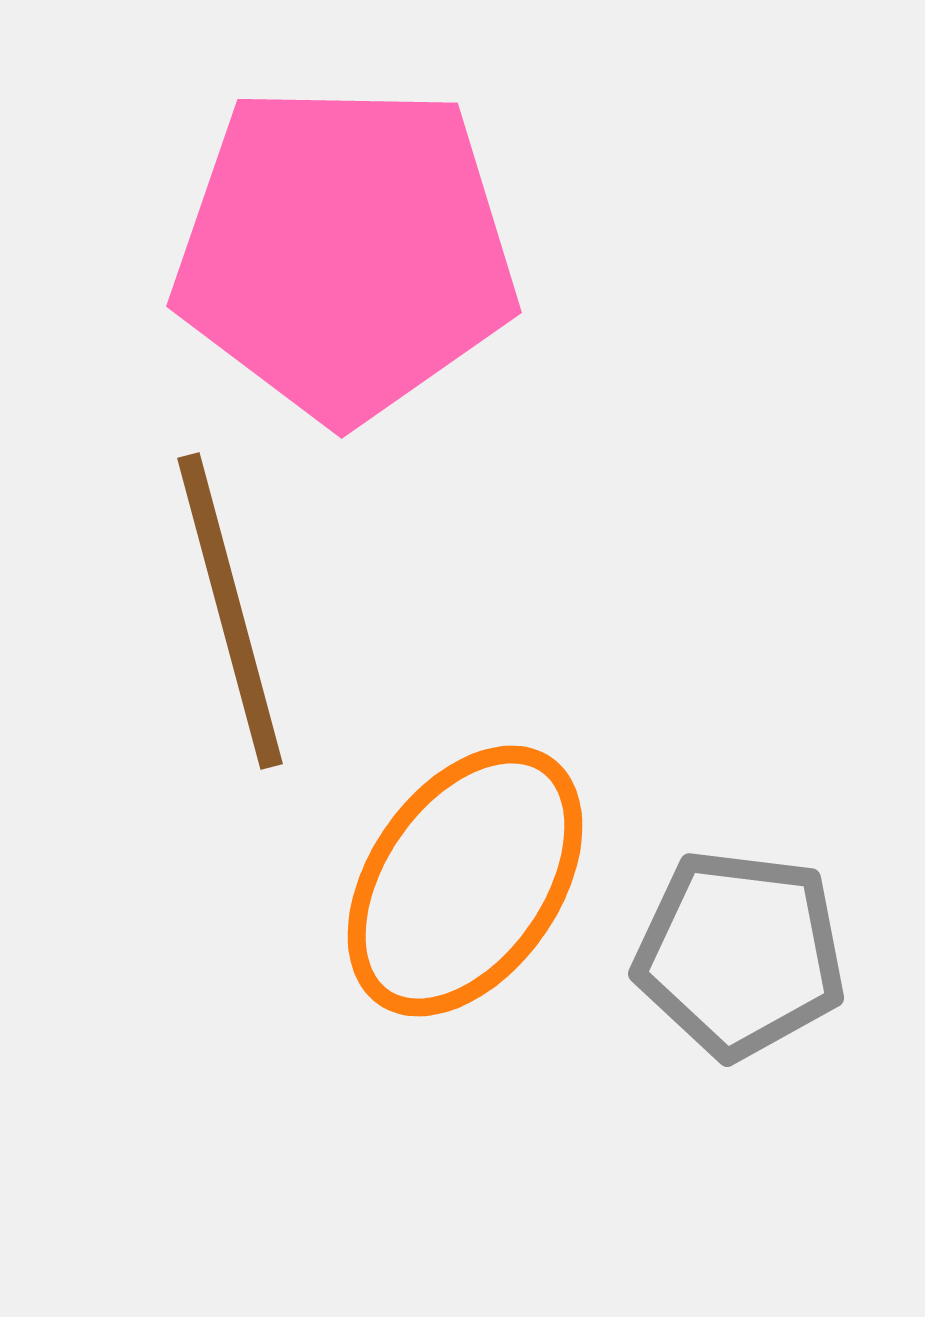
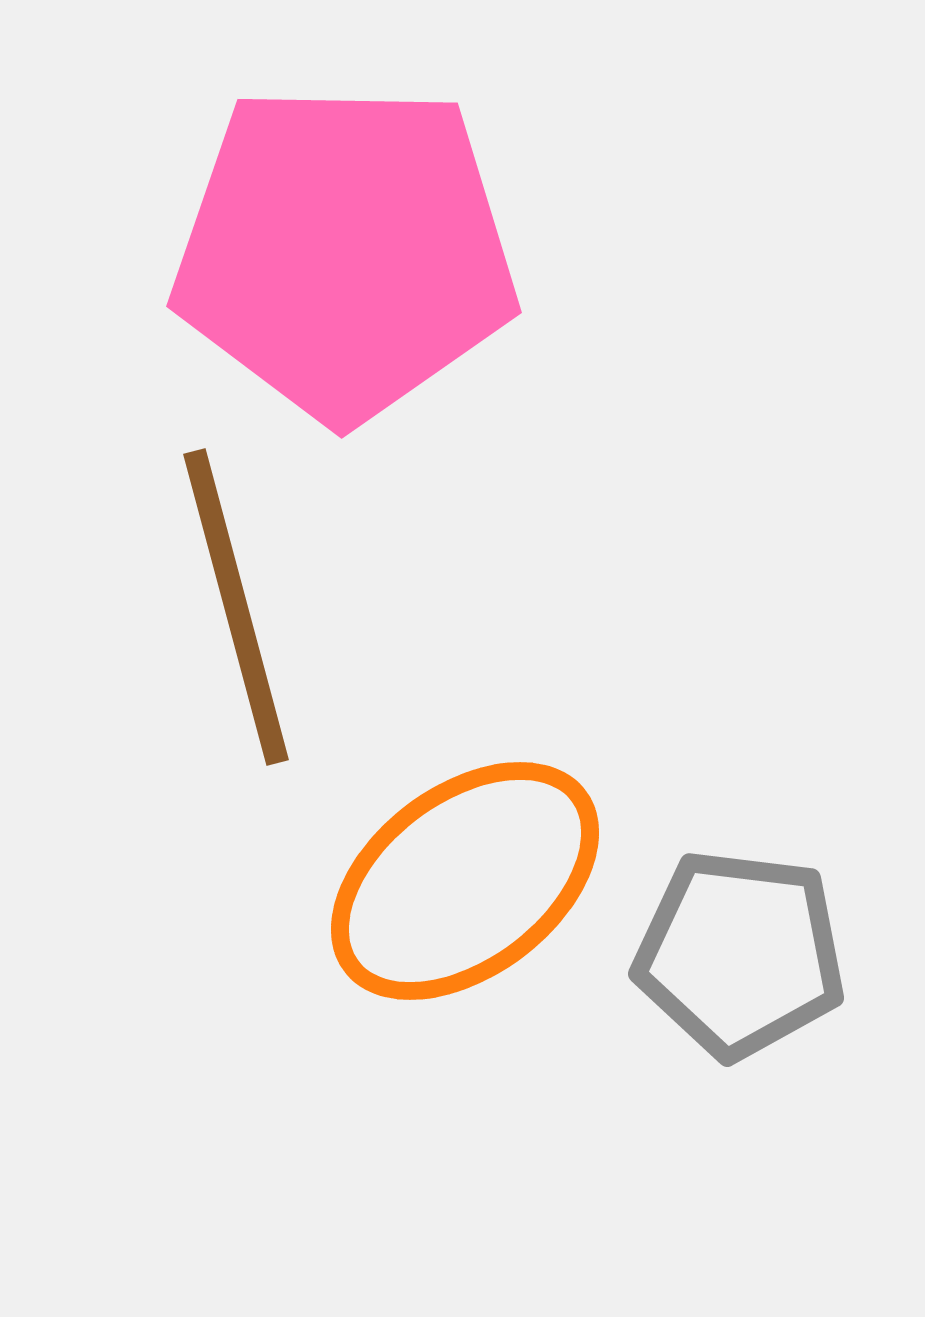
brown line: moved 6 px right, 4 px up
orange ellipse: rotated 18 degrees clockwise
